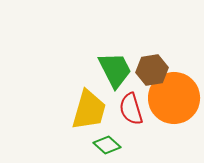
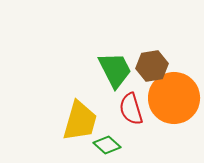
brown hexagon: moved 4 px up
yellow trapezoid: moved 9 px left, 11 px down
